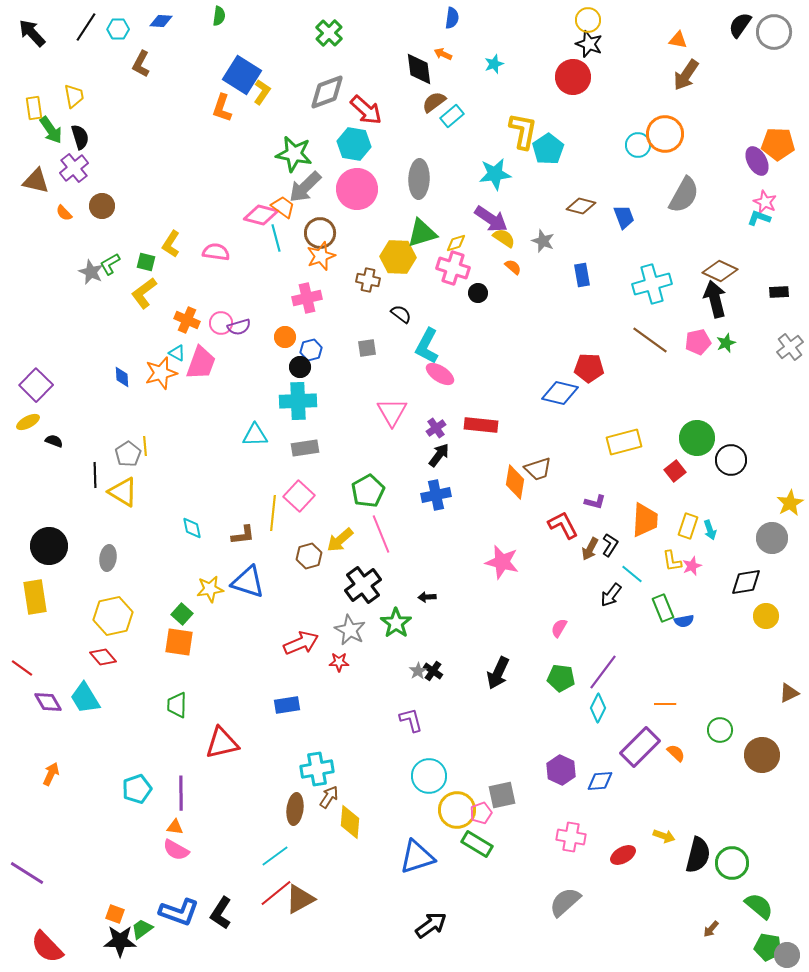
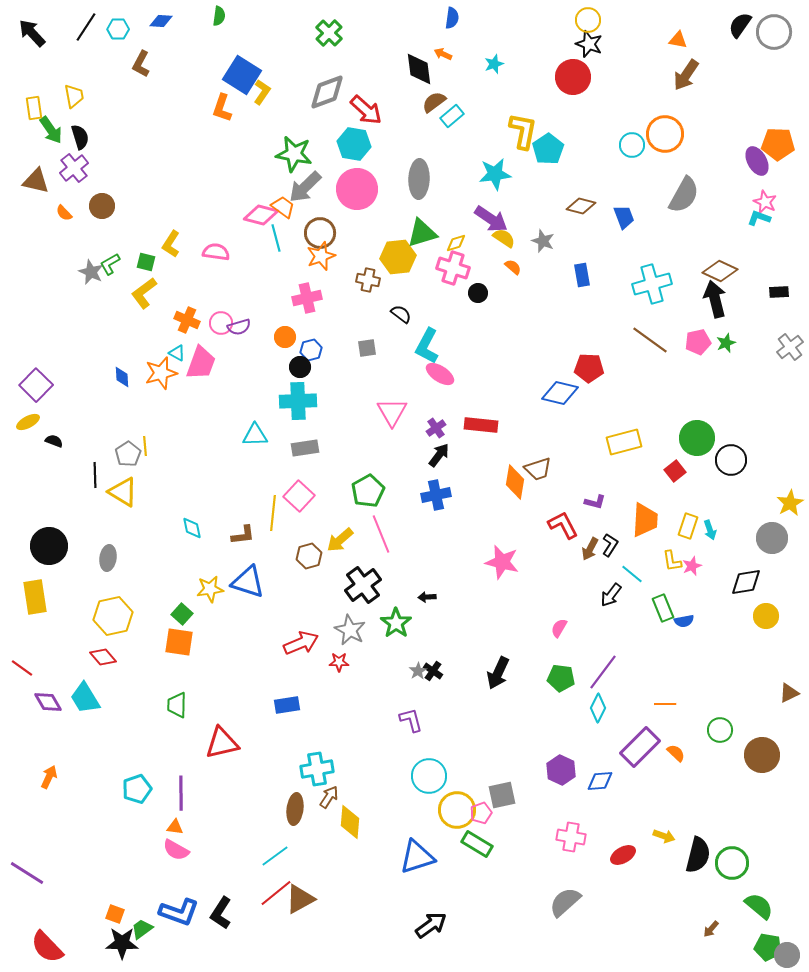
cyan circle at (638, 145): moved 6 px left
yellow hexagon at (398, 257): rotated 8 degrees counterclockwise
orange arrow at (51, 774): moved 2 px left, 3 px down
black star at (120, 941): moved 2 px right, 2 px down
